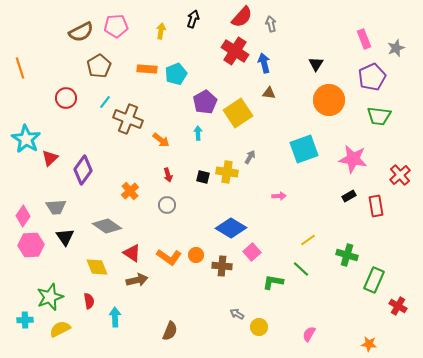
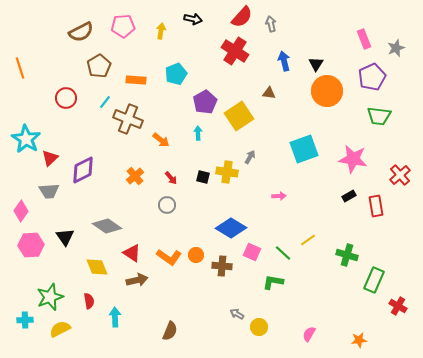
black arrow at (193, 19): rotated 84 degrees clockwise
pink pentagon at (116, 26): moved 7 px right
blue arrow at (264, 63): moved 20 px right, 2 px up
orange rectangle at (147, 69): moved 11 px left, 11 px down
orange circle at (329, 100): moved 2 px left, 9 px up
yellow square at (238, 113): moved 1 px right, 3 px down
purple diamond at (83, 170): rotated 28 degrees clockwise
red arrow at (168, 175): moved 3 px right, 3 px down; rotated 24 degrees counterclockwise
orange cross at (130, 191): moved 5 px right, 15 px up
gray trapezoid at (56, 207): moved 7 px left, 16 px up
pink diamond at (23, 216): moved 2 px left, 5 px up
pink square at (252, 252): rotated 24 degrees counterclockwise
green line at (301, 269): moved 18 px left, 16 px up
orange star at (369, 344): moved 10 px left, 4 px up; rotated 14 degrees counterclockwise
